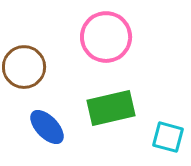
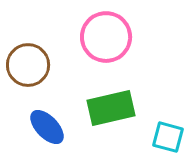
brown circle: moved 4 px right, 2 px up
